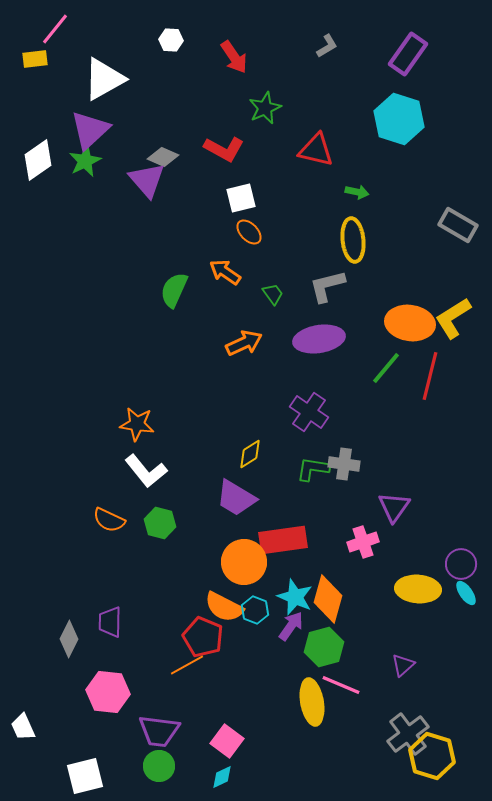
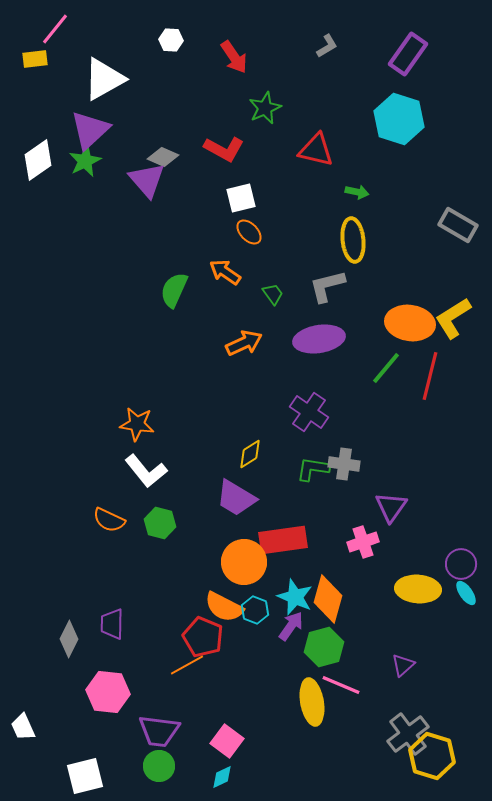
purple triangle at (394, 507): moved 3 px left
purple trapezoid at (110, 622): moved 2 px right, 2 px down
